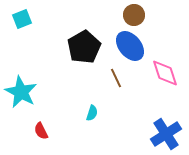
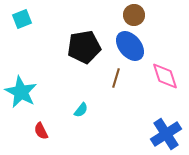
black pentagon: rotated 20 degrees clockwise
pink diamond: moved 3 px down
brown line: rotated 42 degrees clockwise
cyan semicircle: moved 11 px left, 3 px up; rotated 21 degrees clockwise
